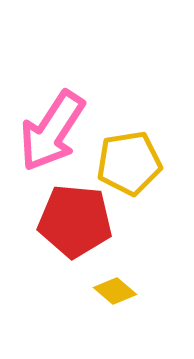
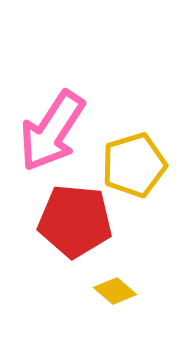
yellow pentagon: moved 5 px right, 2 px down; rotated 8 degrees counterclockwise
